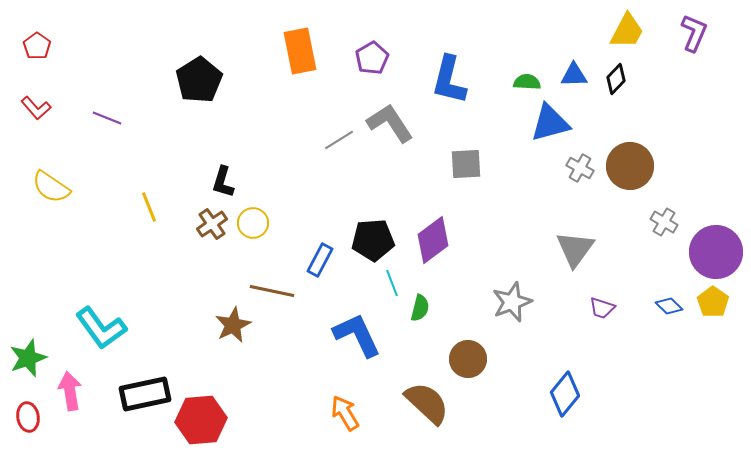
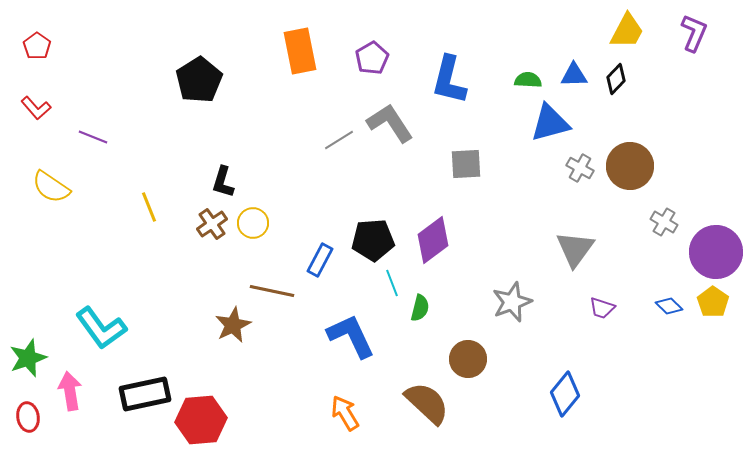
green semicircle at (527, 82): moved 1 px right, 2 px up
purple line at (107, 118): moved 14 px left, 19 px down
blue L-shape at (357, 335): moved 6 px left, 1 px down
